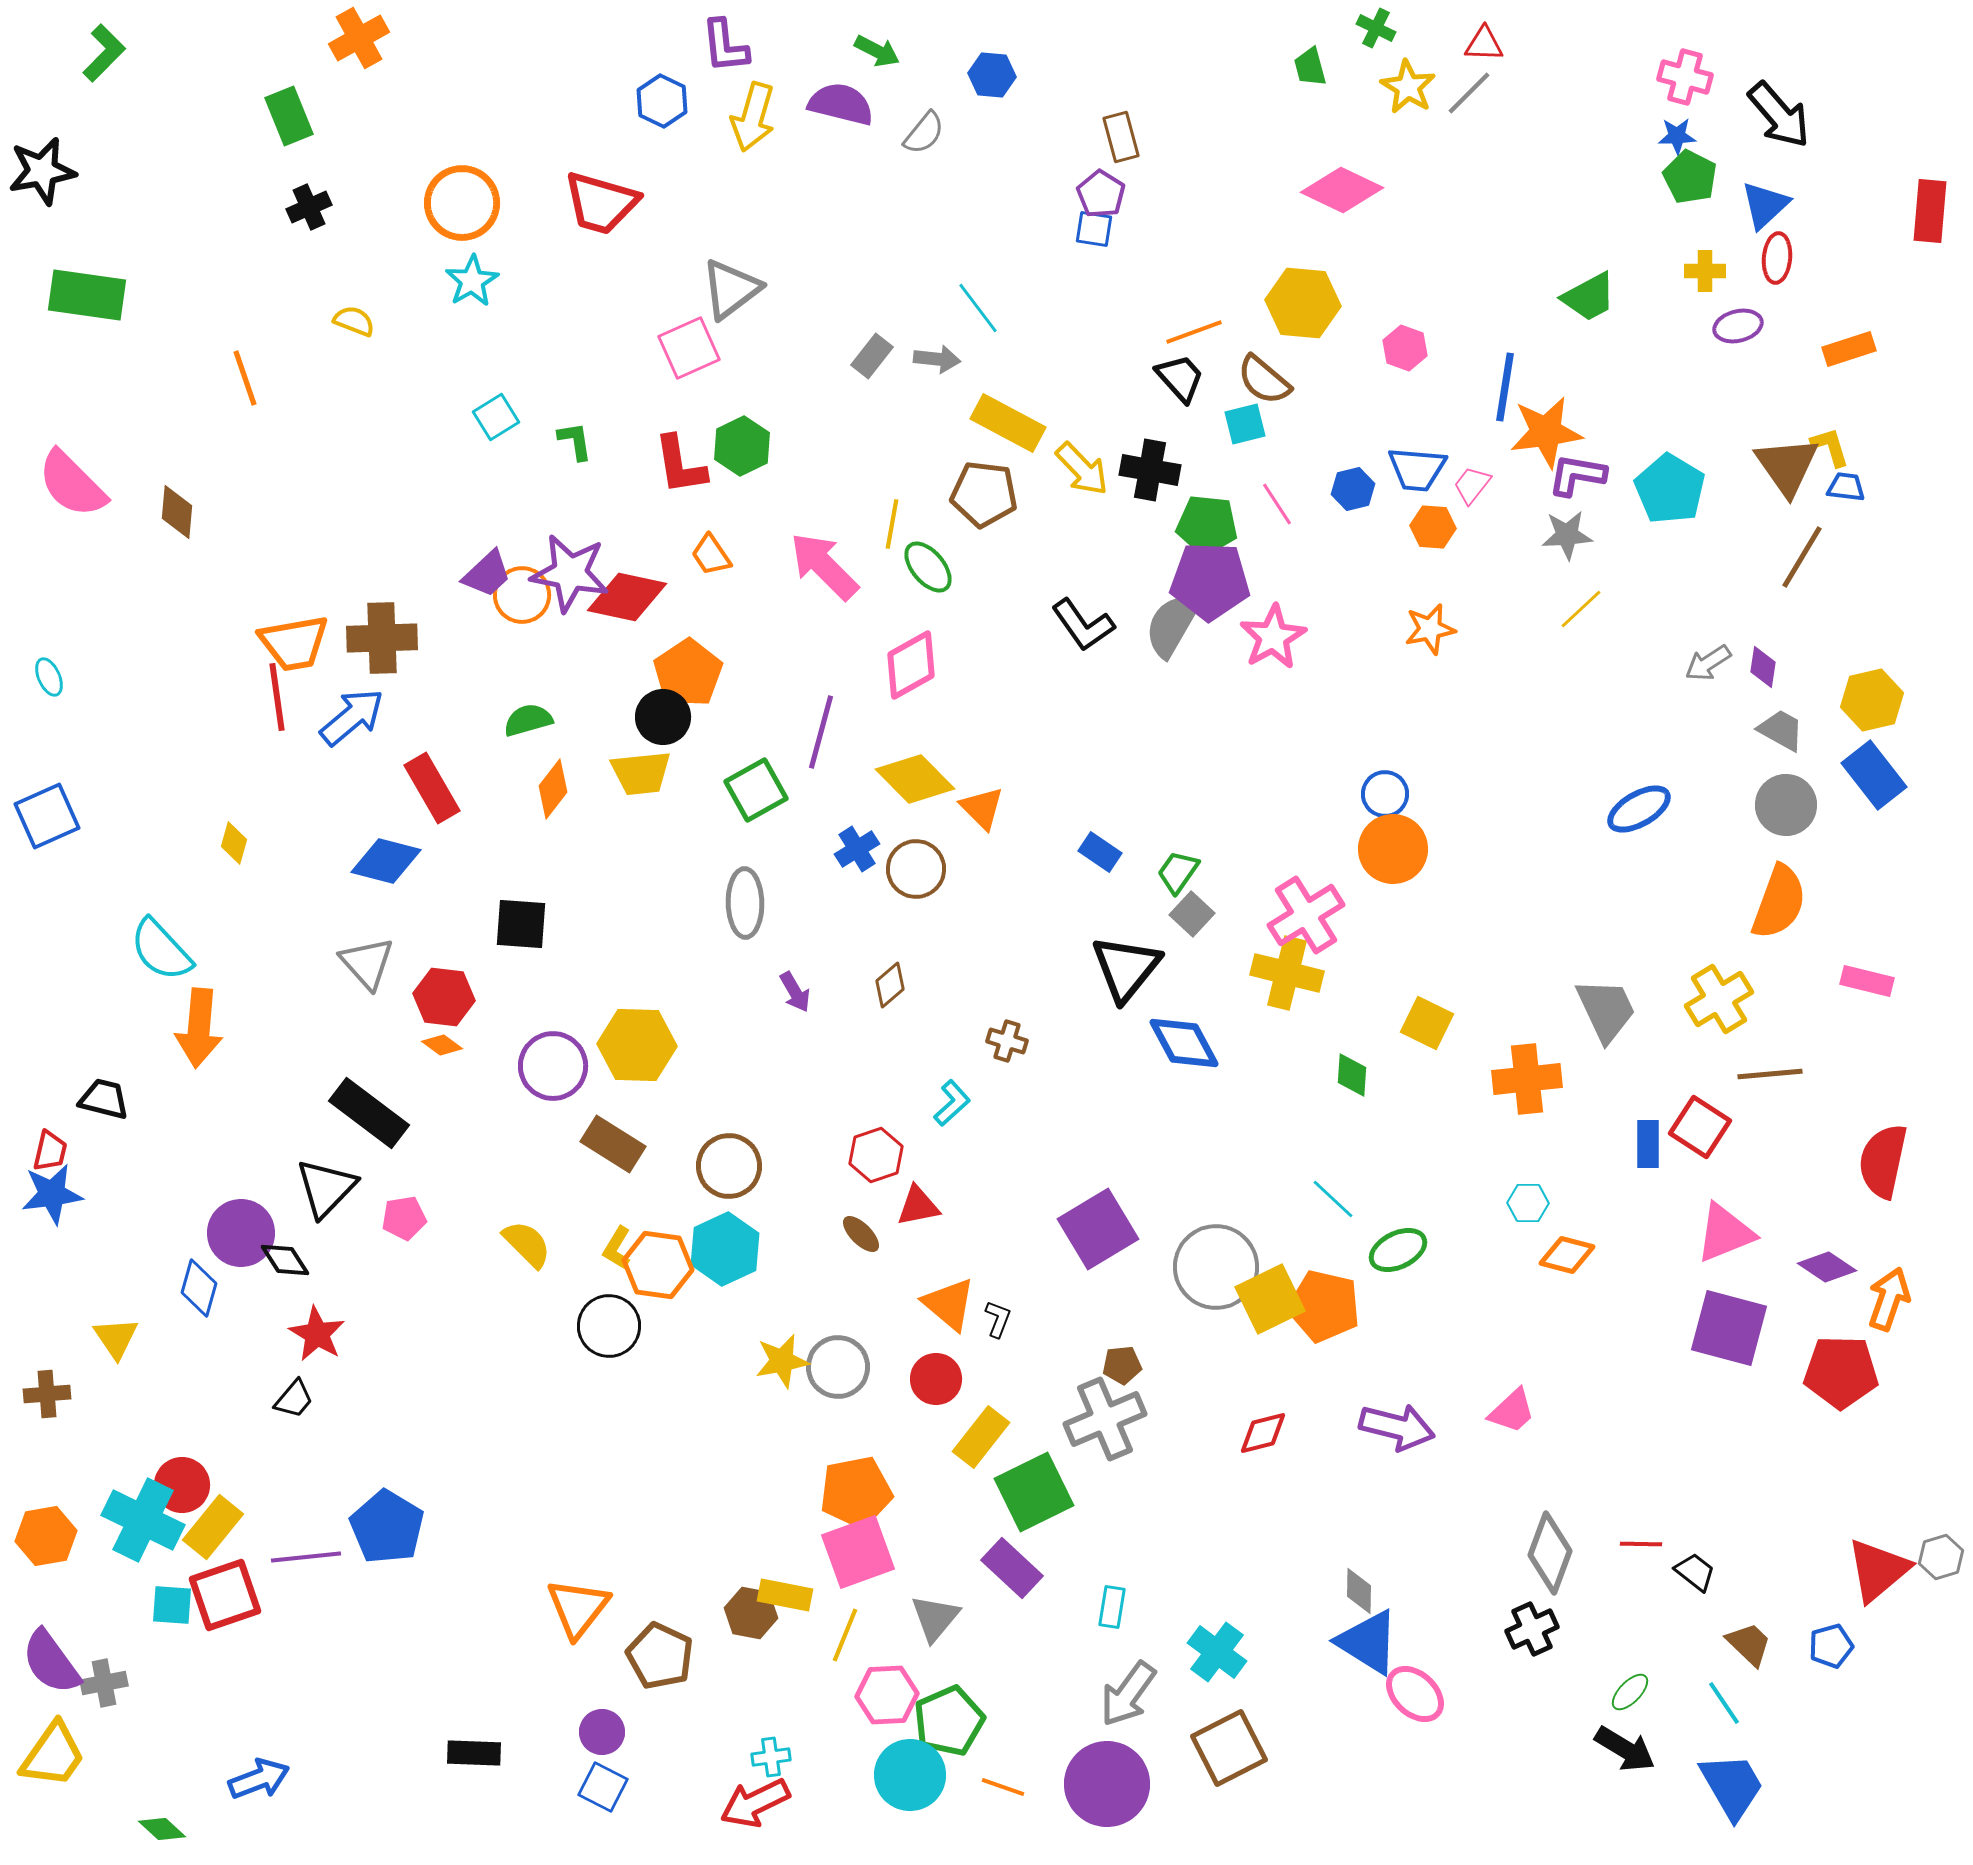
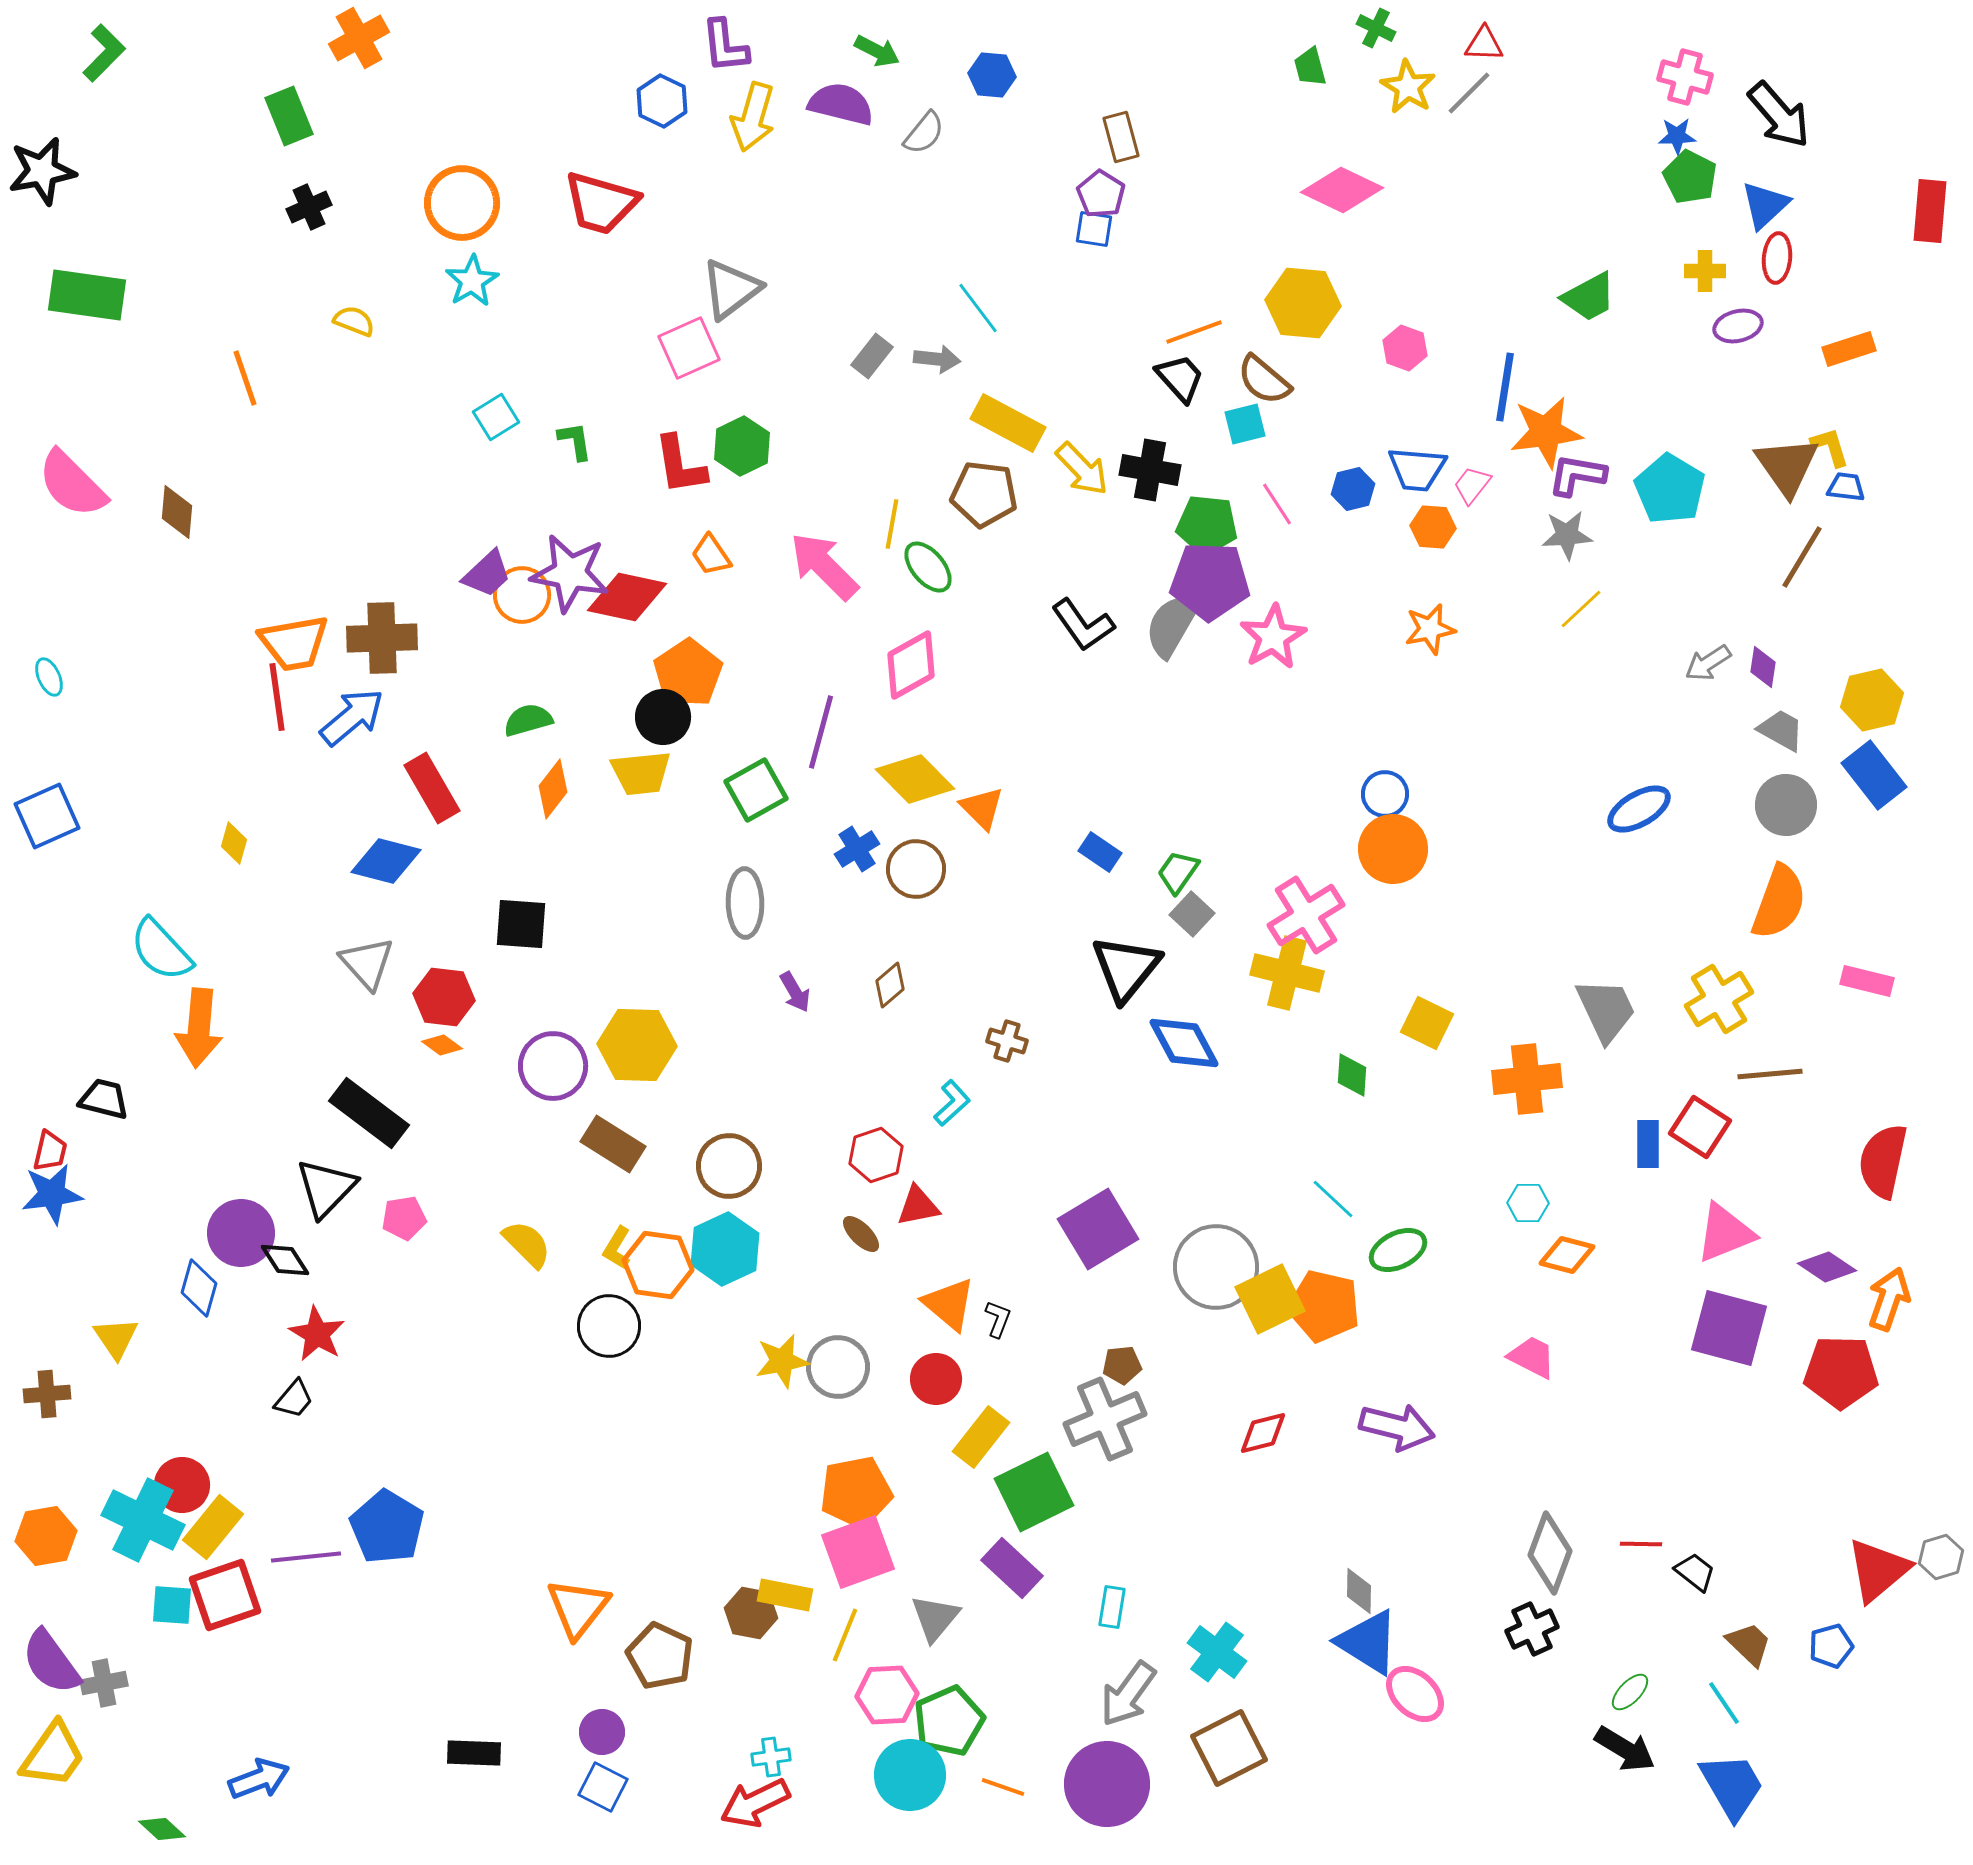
pink trapezoid at (1512, 1411): moved 20 px right, 54 px up; rotated 110 degrees counterclockwise
